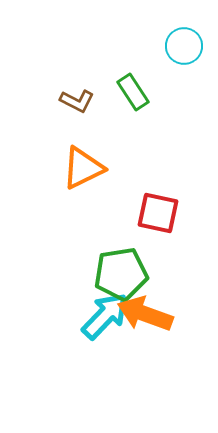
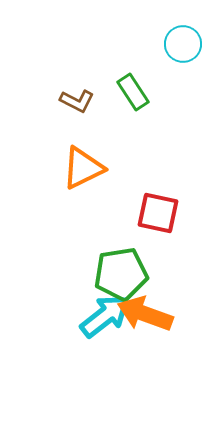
cyan circle: moved 1 px left, 2 px up
cyan arrow: rotated 8 degrees clockwise
